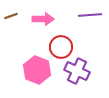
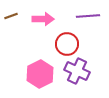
purple line: moved 2 px left, 1 px down
red circle: moved 6 px right, 3 px up
pink hexagon: moved 3 px right, 4 px down; rotated 12 degrees clockwise
